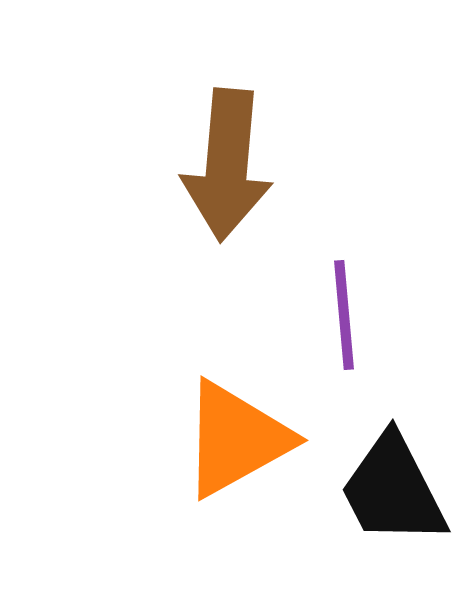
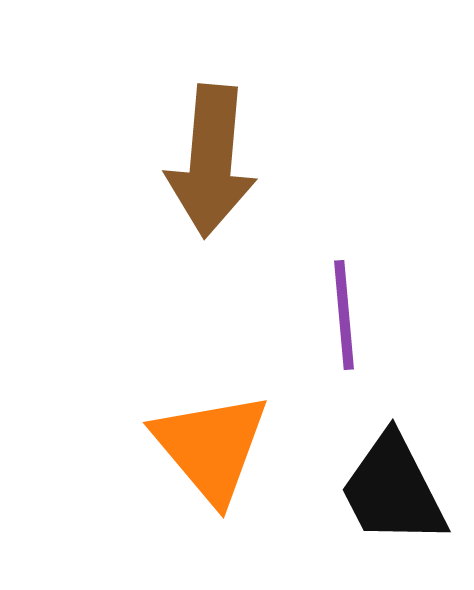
brown arrow: moved 16 px left, 4 px up
orange triangle: moved 25 px left, 8 px down; rotated 41 degrees counterclockwise
